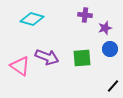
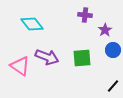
cyan diamond: moved 5 px down; rotated 35 degrees clockwise
purple star: moved 2 px down; rotated 16 degrees counterclockwise
blue circle: moved 3 px right, 1 px down
